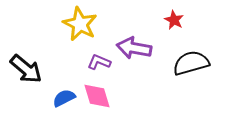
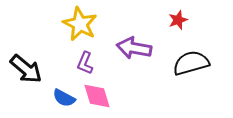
red star: moved 4 px right; rotated 24 degrees clockwise
purple L-shape: moved 14 px left, 1 px down; rotated 90 degrees counterclockwise
blue semicircle: rotated 125 degrees counterclockwise
